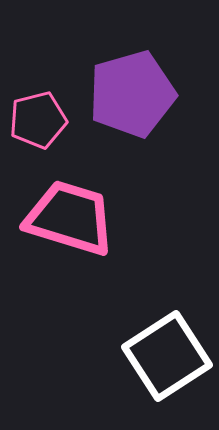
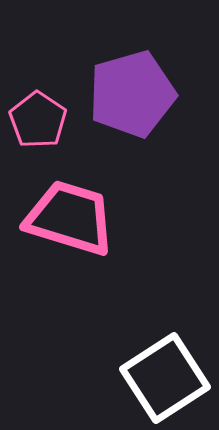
pink pentagon: rotated 24 degrees counterclockwise
white square: moved 2 px left, 22 px down
